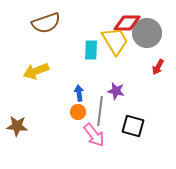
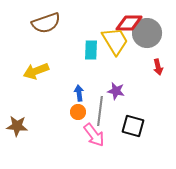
red diamond: moved 2 px right
red arrow: rotated 42 degrees counterclockwise
